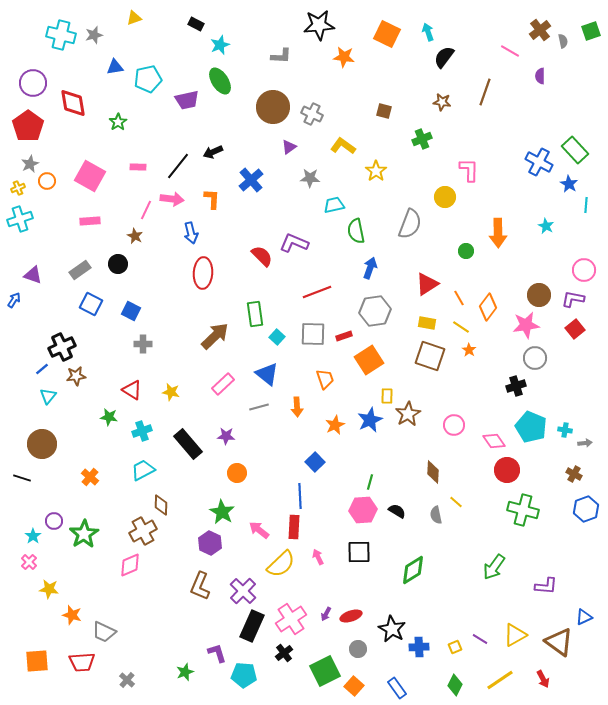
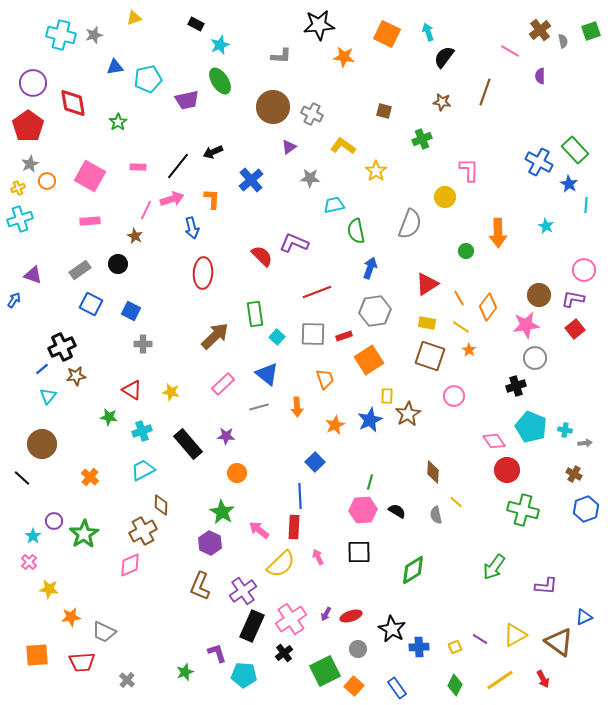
pink arrow at (172, 199): rotated 25 degrees counterclockwise
blue arrow at (191, 233): moved 1 px right, 5 px up
pink circle at (454, 425): moved 29 px up
black line at (22, 478): rotated 24 degrees clockwise
purple cross at (243, 591): rotated 12 degrees clockwise
orange star at (72, 615): moved 1 px left, 2 px down; rotated 24 degrees counterclockwise
orange square at (37, 661): moved 6 px up
